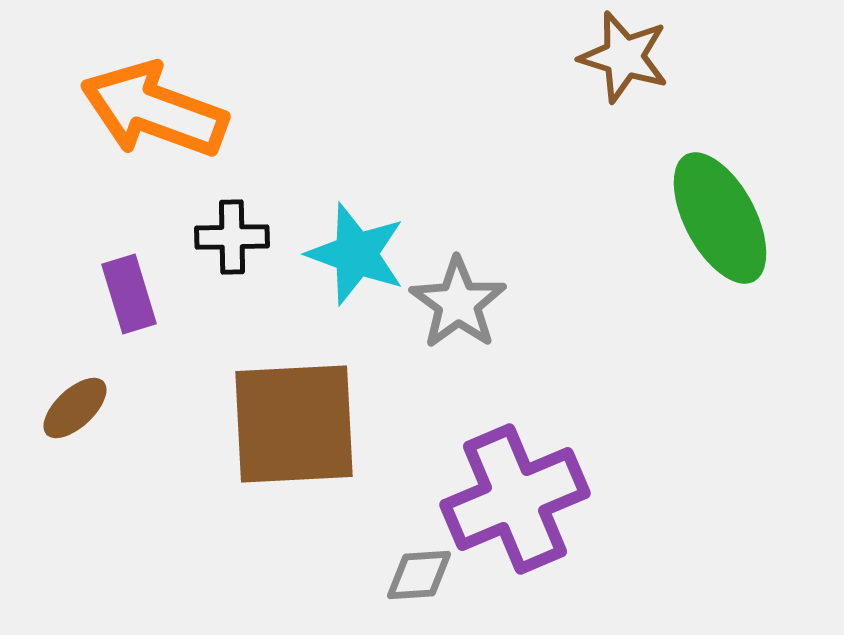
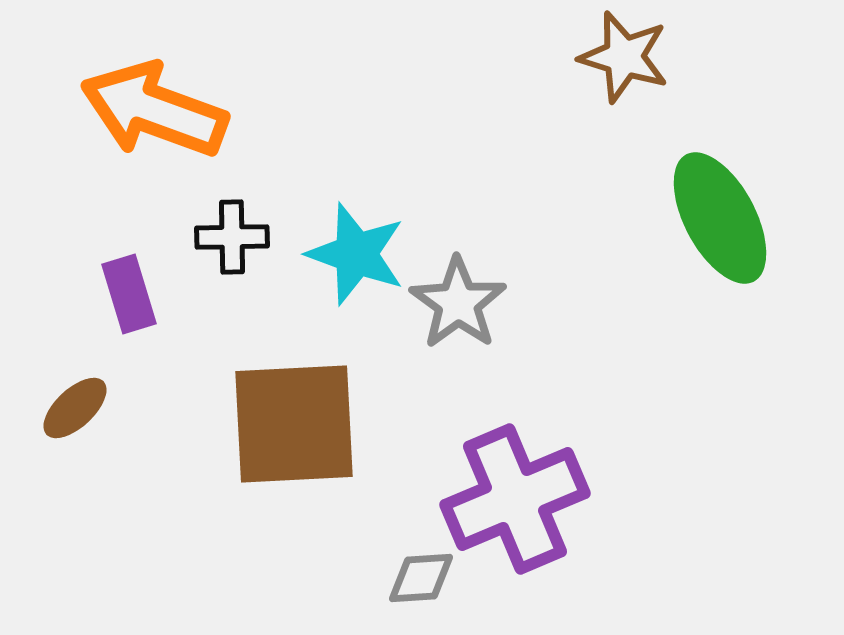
gray diamond: moved 2 px right, 3 px down
